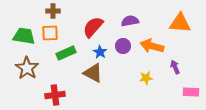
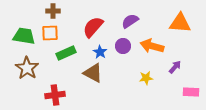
purple semicircle: rotated 24 degrees counterclockwise
purple arrow: rotated 64 degrees clockwise
